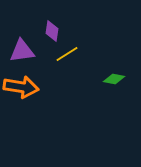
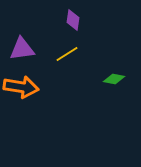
purple diamond: moved 21 px right, 11 px up
purple triangle: moved 2 px up
